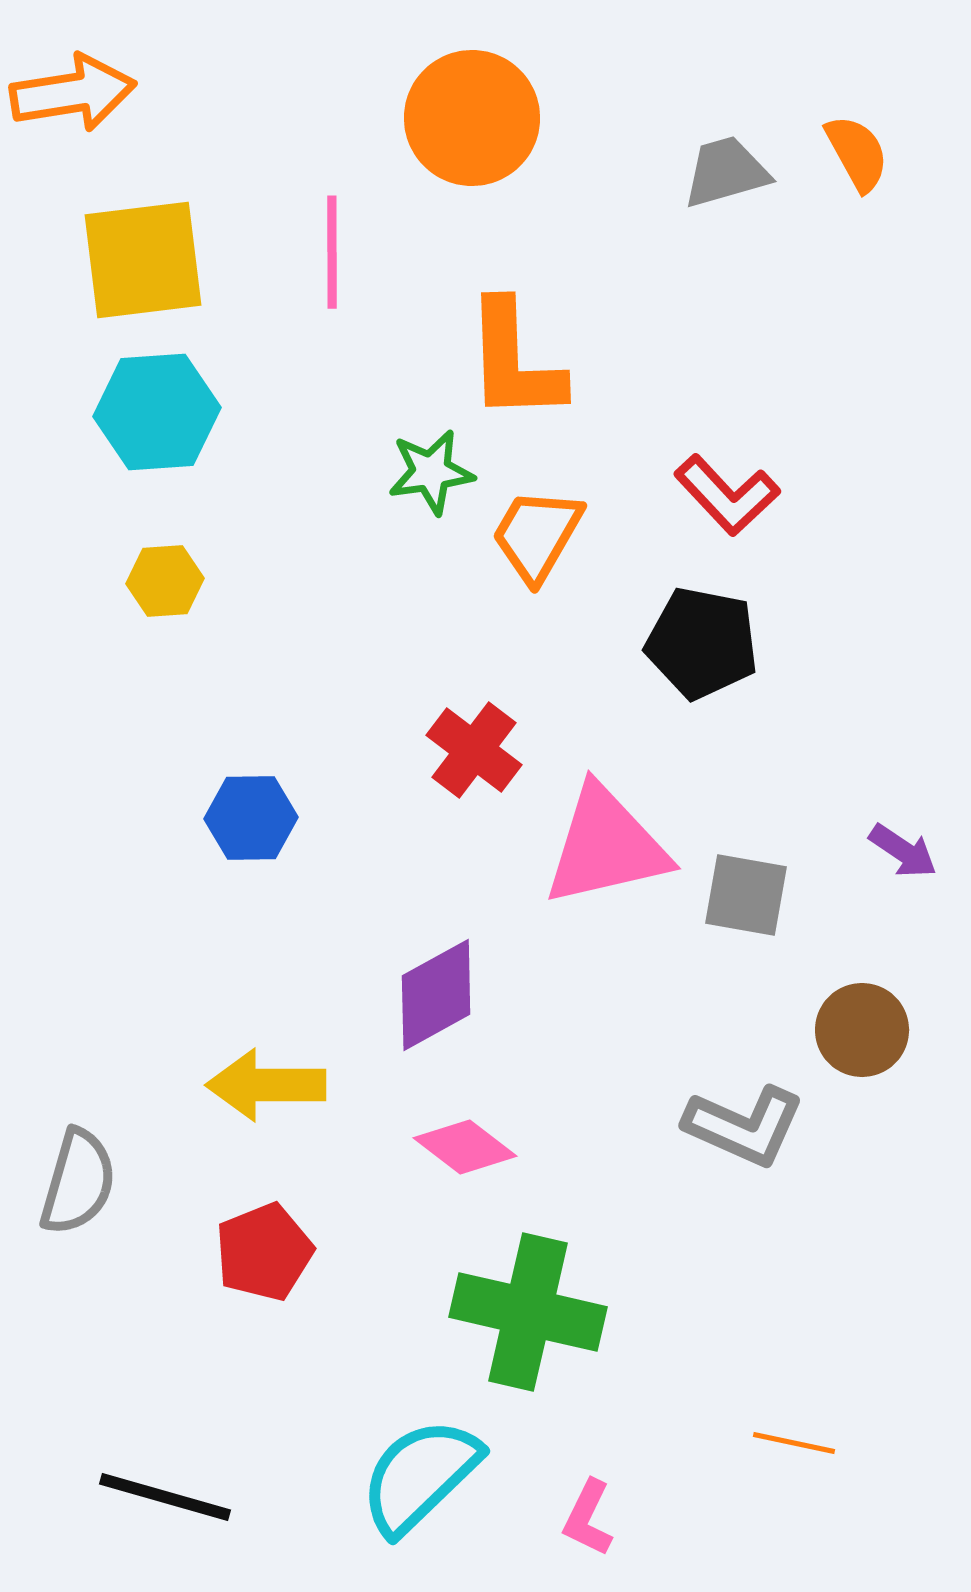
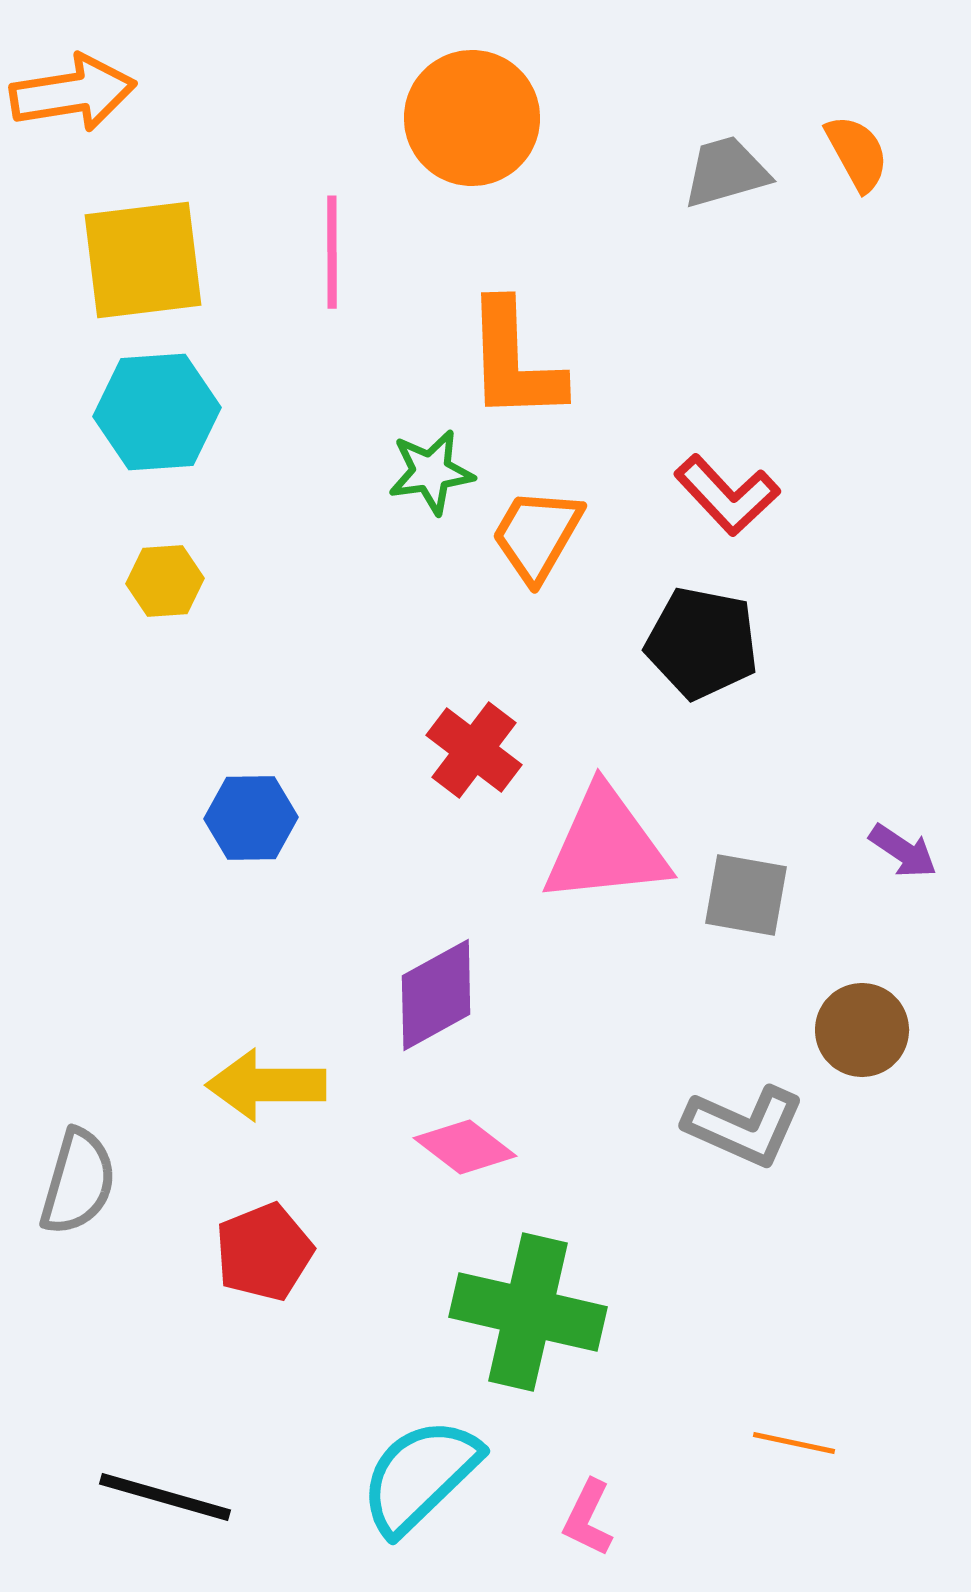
pink triangle: rotated 7 degrees clockwise
